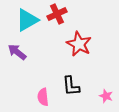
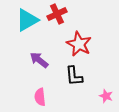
purple arrow: moved 22 px right, 8 px down
black L-shape: moved 3 px right, 10 px up
pink semicircle: moved 3 px left
